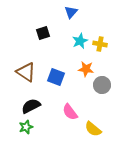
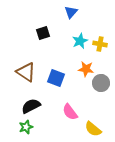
blue square: moved 1 px down
gray circle: moved 1 px left, 2 px up
